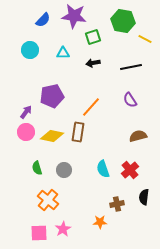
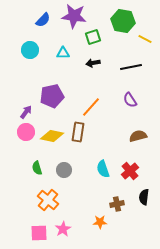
red cross: moved 1 px down
